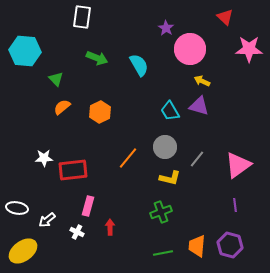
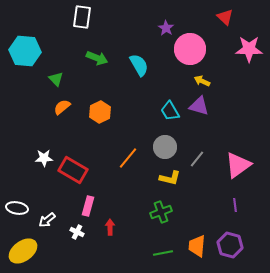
red rectangle: rotated 36 degrees clockwise
